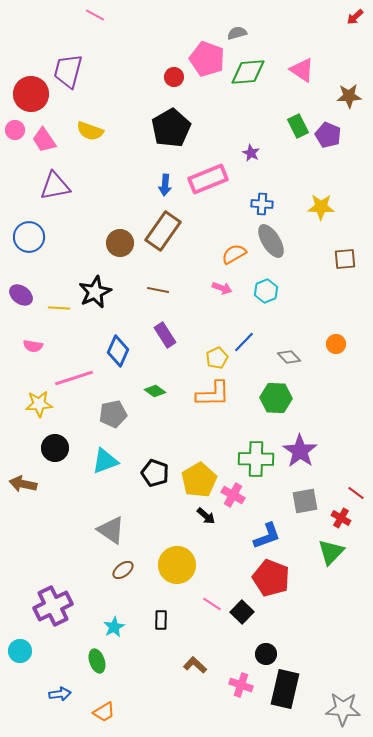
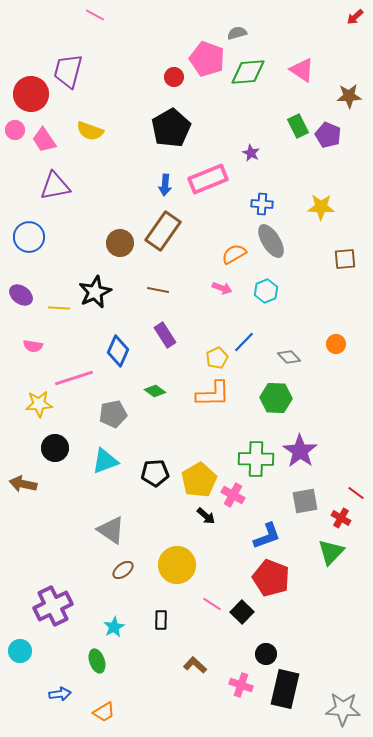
black pentagon at (155, 473): rotated 24 degrees counterclockwise
